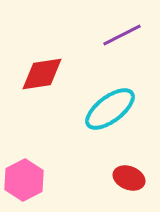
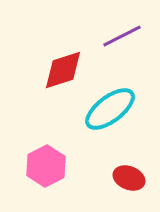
purple line: moved 1 px down
red diamond: moved 21 px right, 4 px up; rotated 9 degrees counterclockwise
pink hexagon: moved 22 px right, 14 px up
